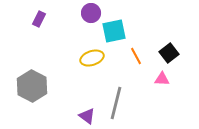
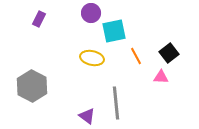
yellow ellipse: rotated 30 degrees clockwise
pink triangle: moved 1 px left, 2 px up
gray line: rotated 20 degrees counterclockwise
